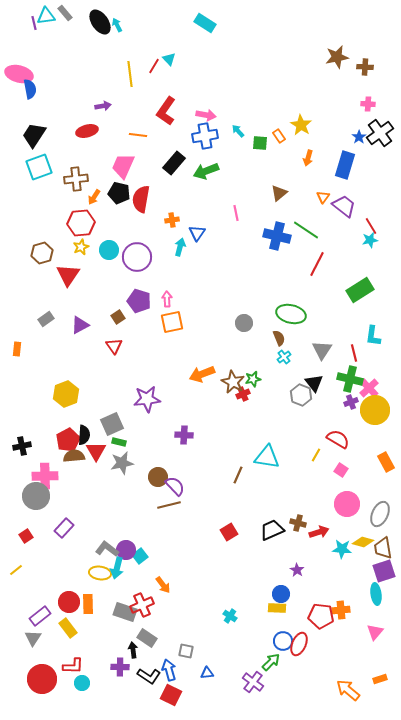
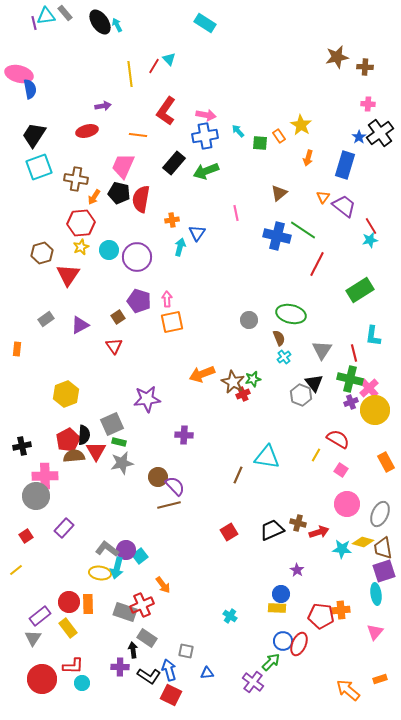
brown cross at (76, 179): rotated 15 degrees clockwise
green line at (306, 230): moved 3 px left
gray circle at (244, 323): moved 5 px right, 3 px up
